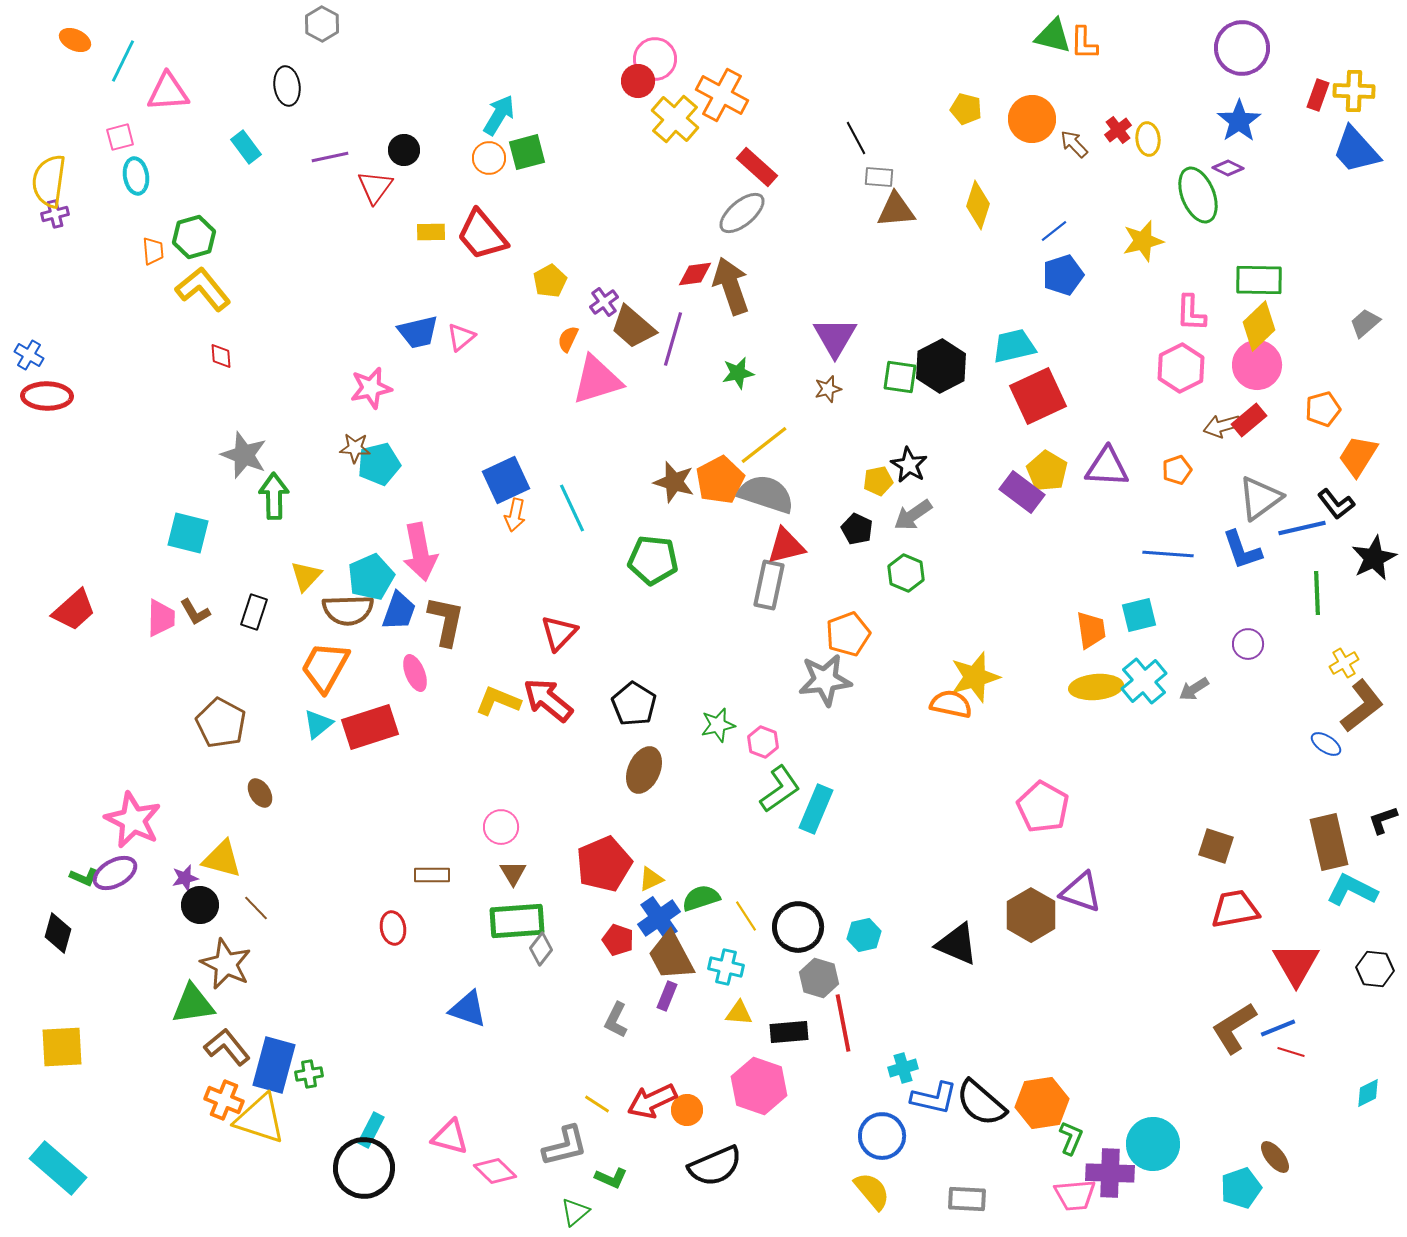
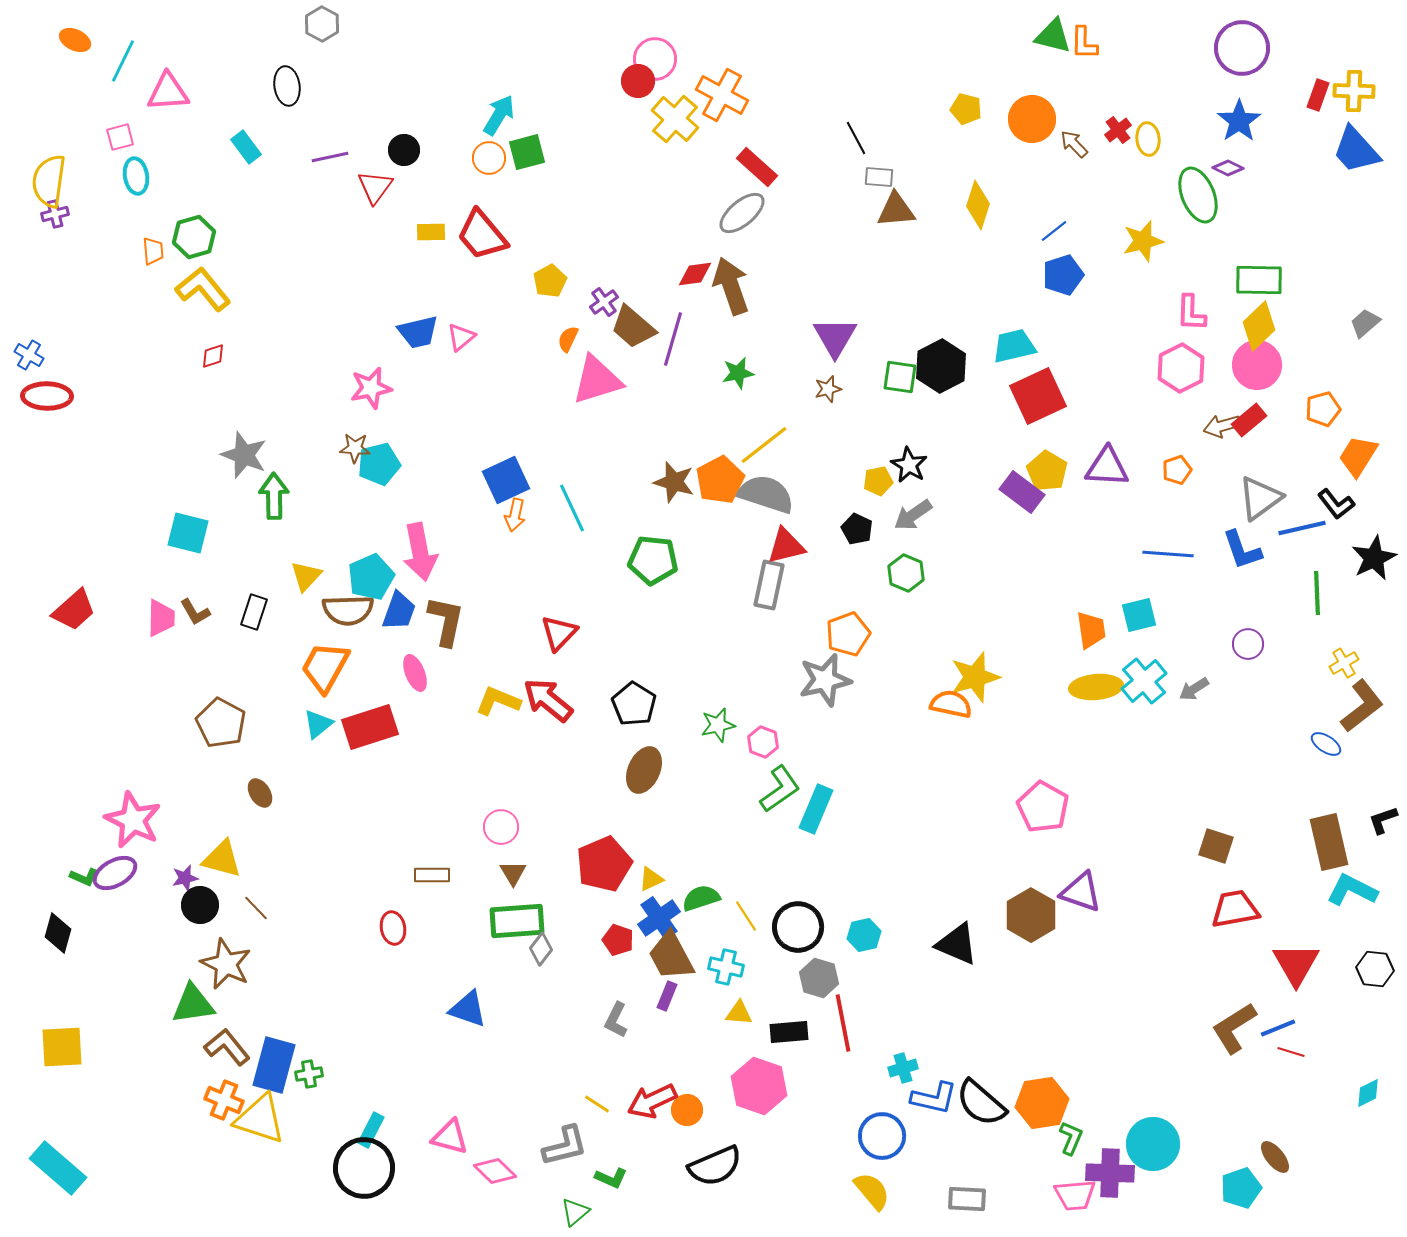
red diamond at (221, 356): moved 8 px left; rotated 76 degrees clockwise
gray star at (825, 680): rotated 6 degrees counterclockwise
